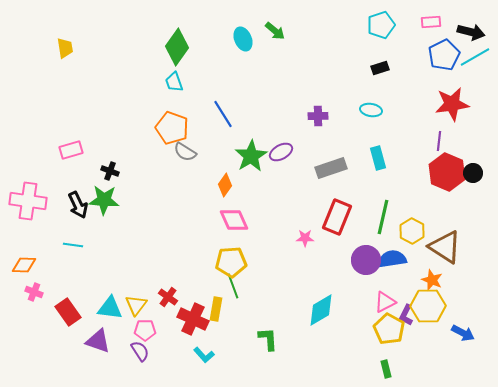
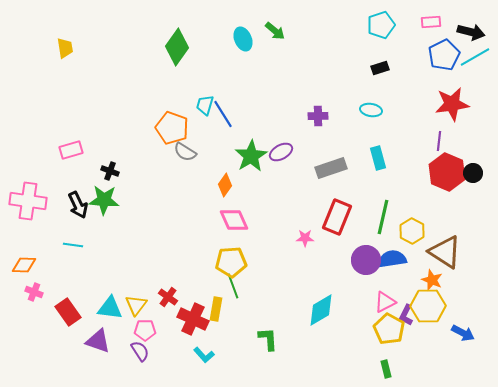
cyan trapezoid at (174, 82): moved 31 px right, 23 px down; rotated 35 degrees clockwise
brown triangle at (445, 247): moved 5 px down
